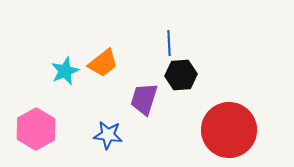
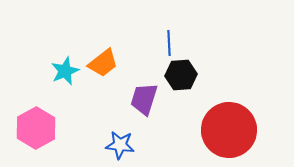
pink hexagon: moved 1 px up
blue star: moved 12 px right, 10 px down
